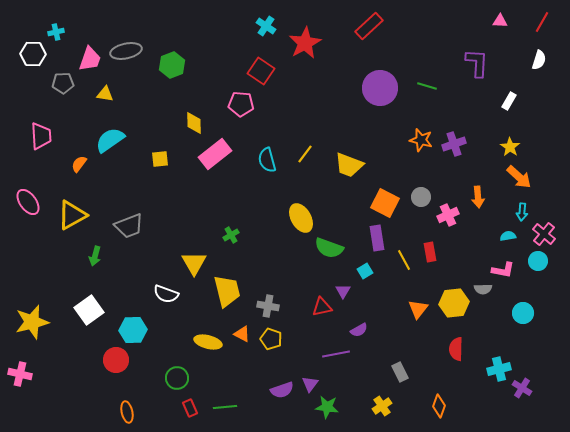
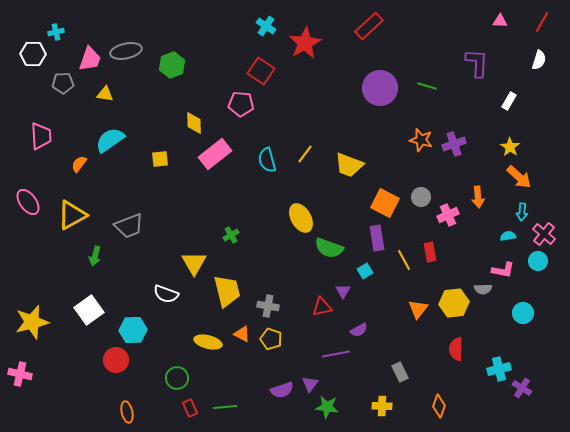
yellow cross at (382, 406): rotated 36 degrees clockwise
